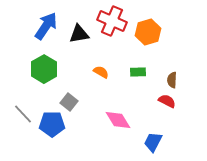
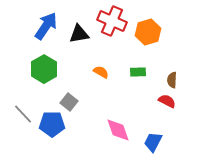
pink diamond: moved 10 px down; rotated 12 degrees clockwise
